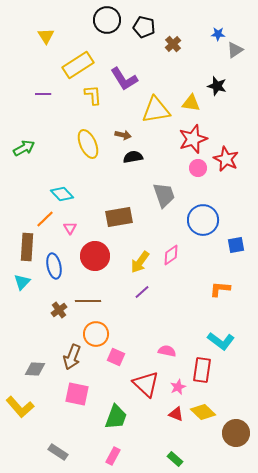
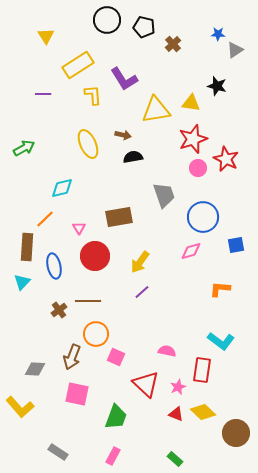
cyan diamond at (62, 194): moved 6 px up; rotated 60 degrees counterclockwise
blue circle at (203, 220): moved 3 px up
pink triangle at (70, 228): moved 9 px right
pink diamond at (171, 255): moved 20 px right, 4 px up; rotated 20 degrees clockwise
